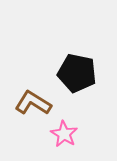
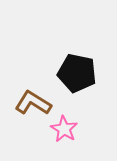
pink star: moved 5 px up
